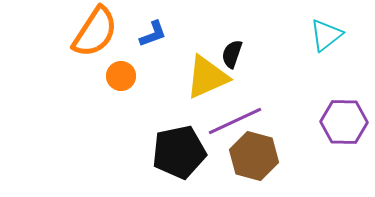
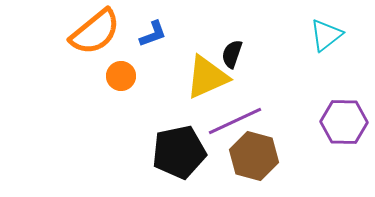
orange semicircle: rotated 18 degrees clockwise
